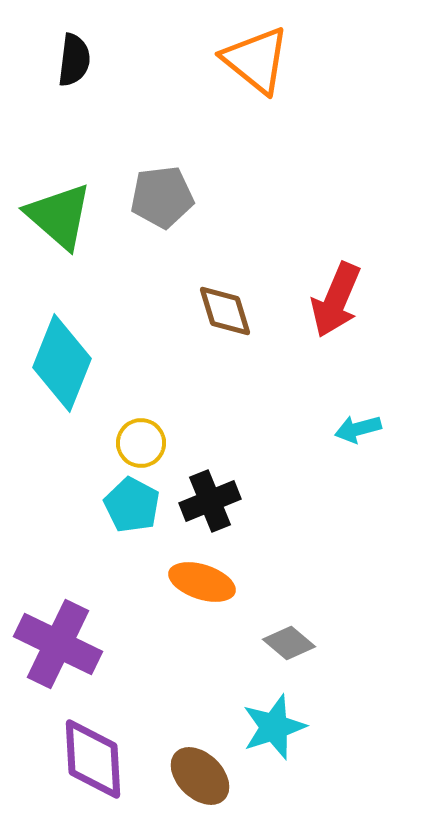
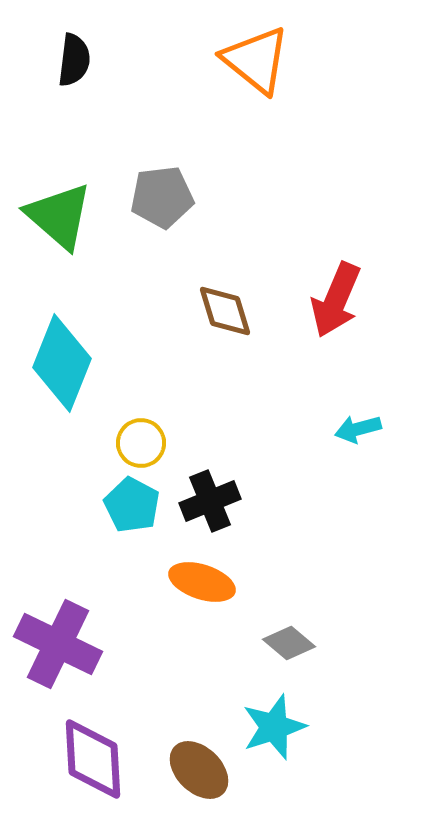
brown ellipse: moved 1 px left, 6 px up
